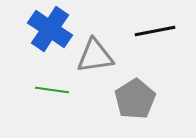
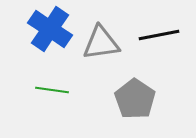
black line: moved 4 px right, 4 px down
gray triangle: moved 6 px right, 13 px up
gray pentagon: rotated 6 degrees counterclockwise
